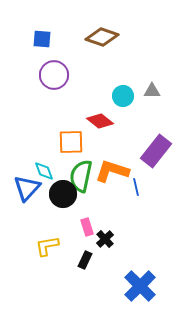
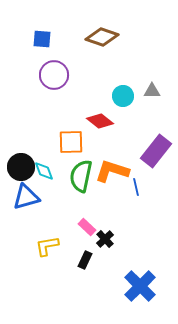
blue triangle: moved 1 px left, 9 px down; rotated 32 degrees clockwise
black circle: moved 42 px left, 27 px up
pink rectangle: rotated 30 degrees counterclockwise
